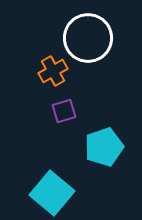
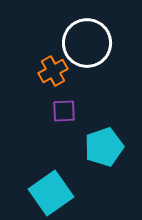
white circle: moved 1 px left, 5 px down
purple square: rotated 15 degrees clockwise
cyan square: moved 1 px left; rotated 15 degrees clockwise
